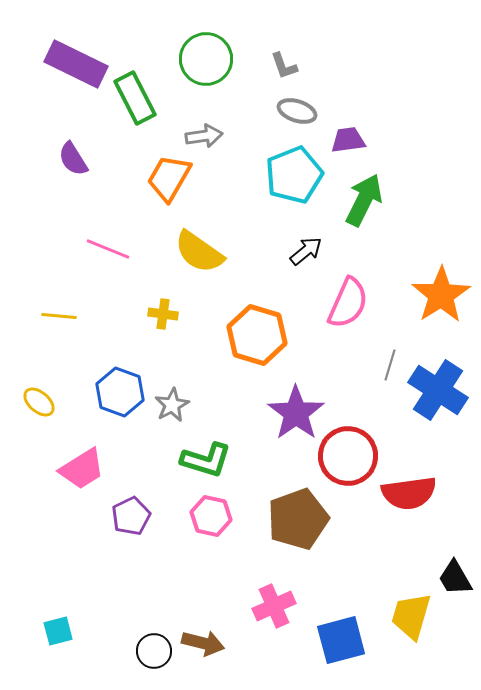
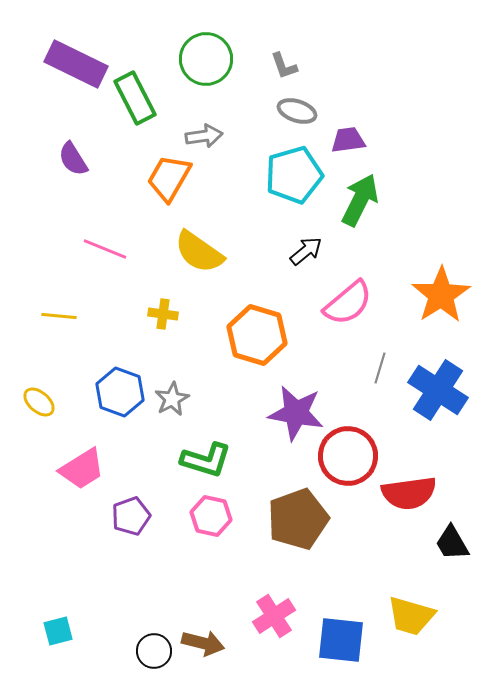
cyan pentagon: rotated 6 degrees clockwise
green arrow: moved 4 px left
pink line: moved 3 px left
pink semicircle: rotated 26 degrees clockwise
gray line: moved 10 px left, 3 px down
gray star: moved 6 px up
purple star: rotated 26 degrees counterclockwise
purple pentagon: rotated 6 degrees clockwise
black trapezoid: moved 3 px left, 35 px up
pink cross: moved 10 px down; rotated 9 degrees counterclockwise
yellow trapezoid: rotated 90 degrees counterclockwise
blue square: rotated 21 degrees clockwise
